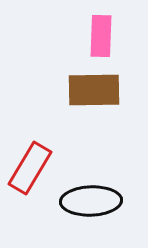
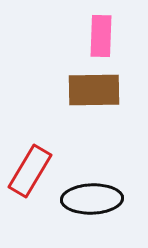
red rectangle: moved 3 px down
black ellipse: moved 1 px right, 2 px up
